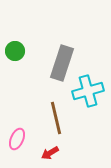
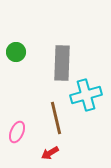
green circle: moved 1 px right, 1 px down
gray rectangle: rotated 16 degrees counterclockwise
cyan cross: moved 2 px left, 4 px down
pink ellipse: moved 7 px up
